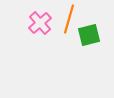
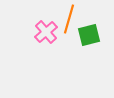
pink cross: moved 6 px right, 9 px down
